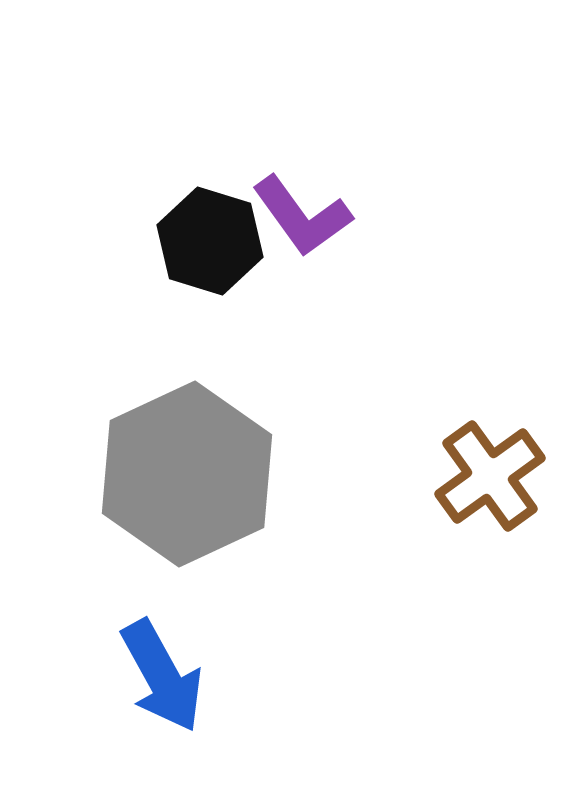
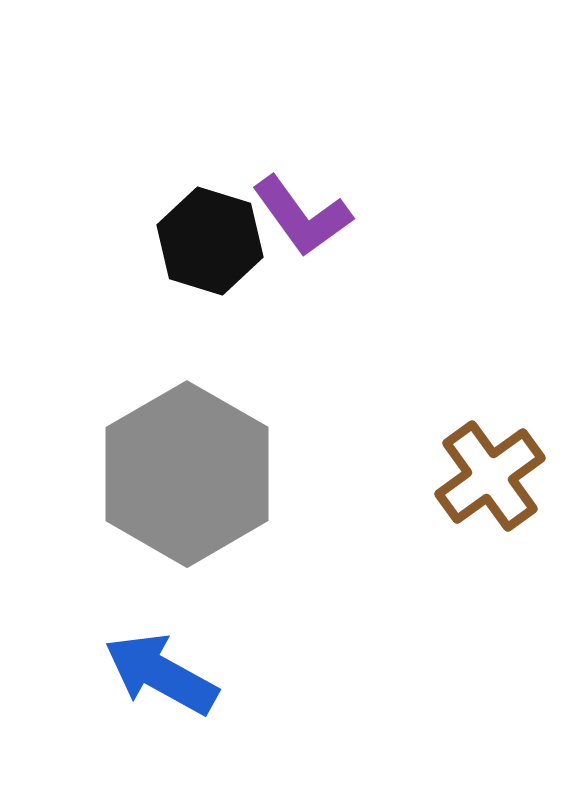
gray hexagon: rotated 5 degrees counterclockwise
blue arrow: moved 1 px left, 2 px up; rotated 148 degrees clockwise
